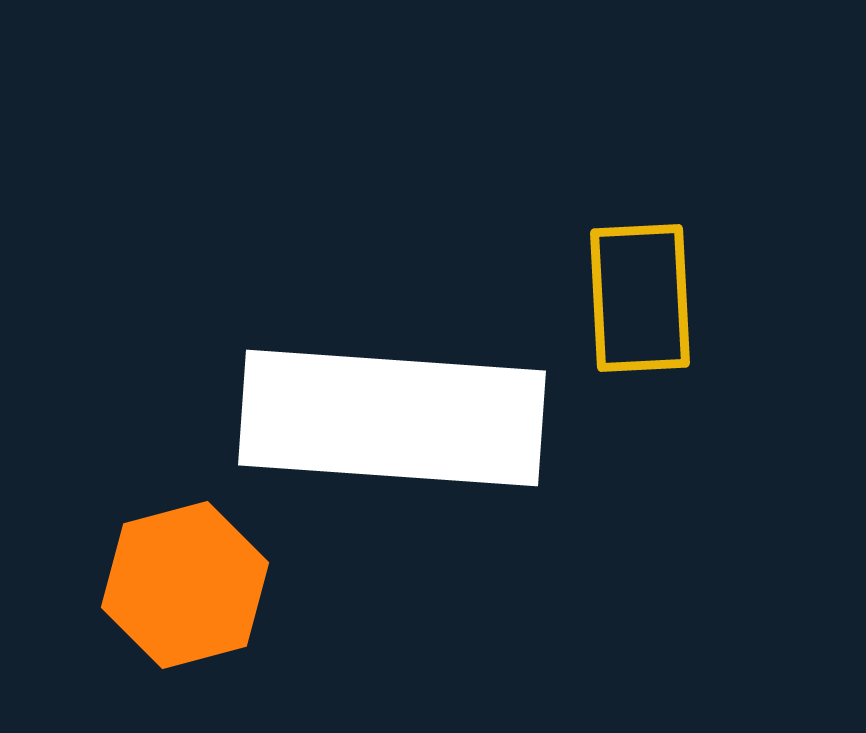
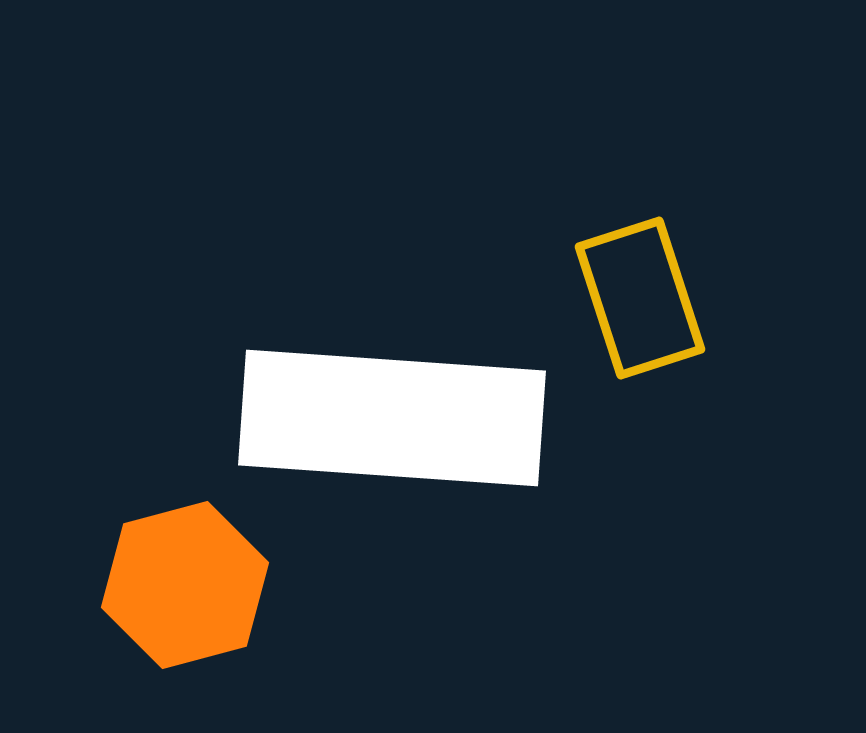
yellow rectangle: rotated 15 degrees counterclockwise
